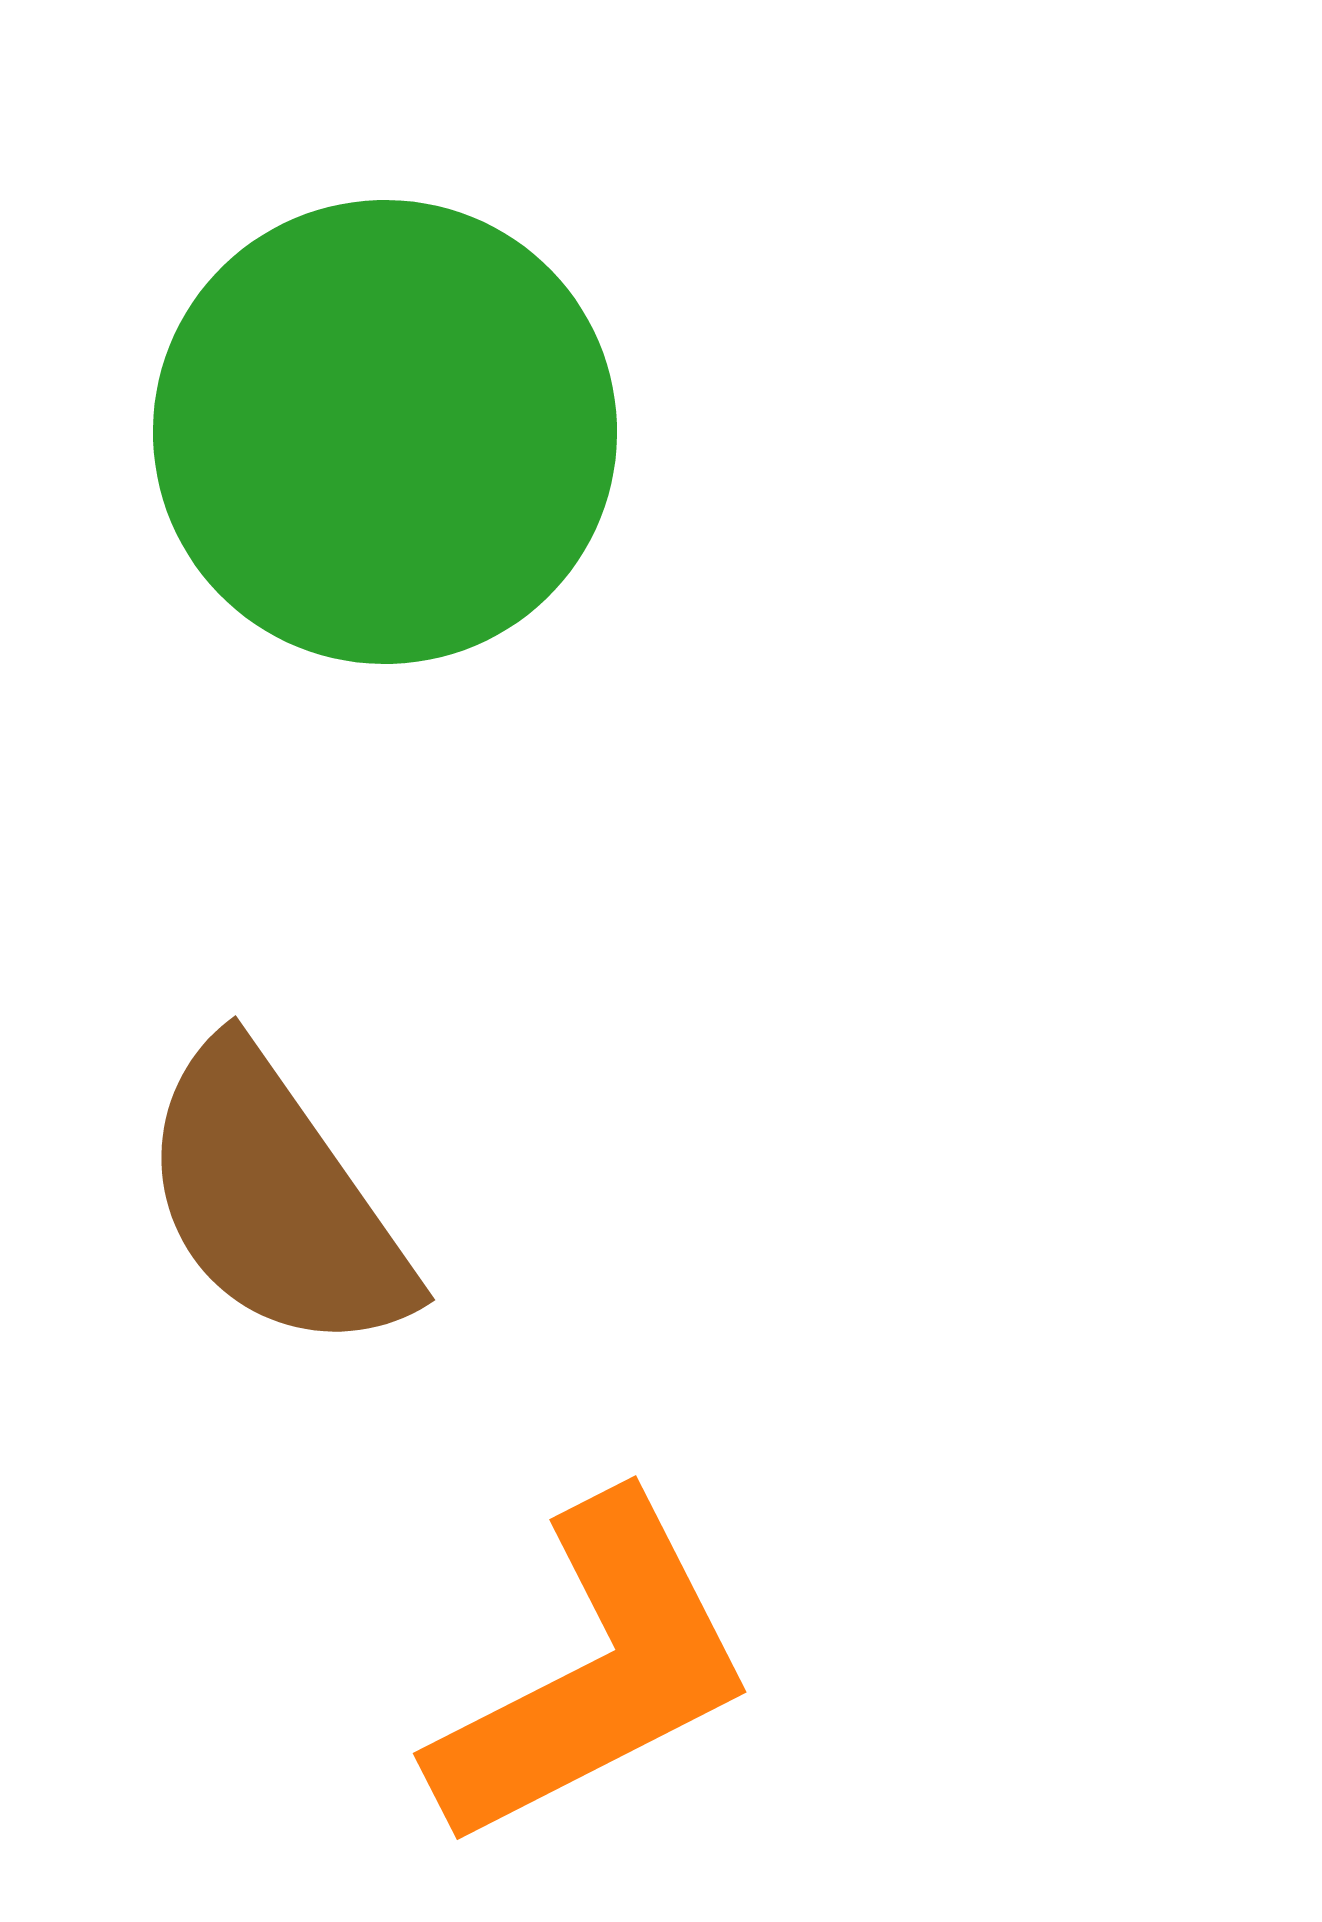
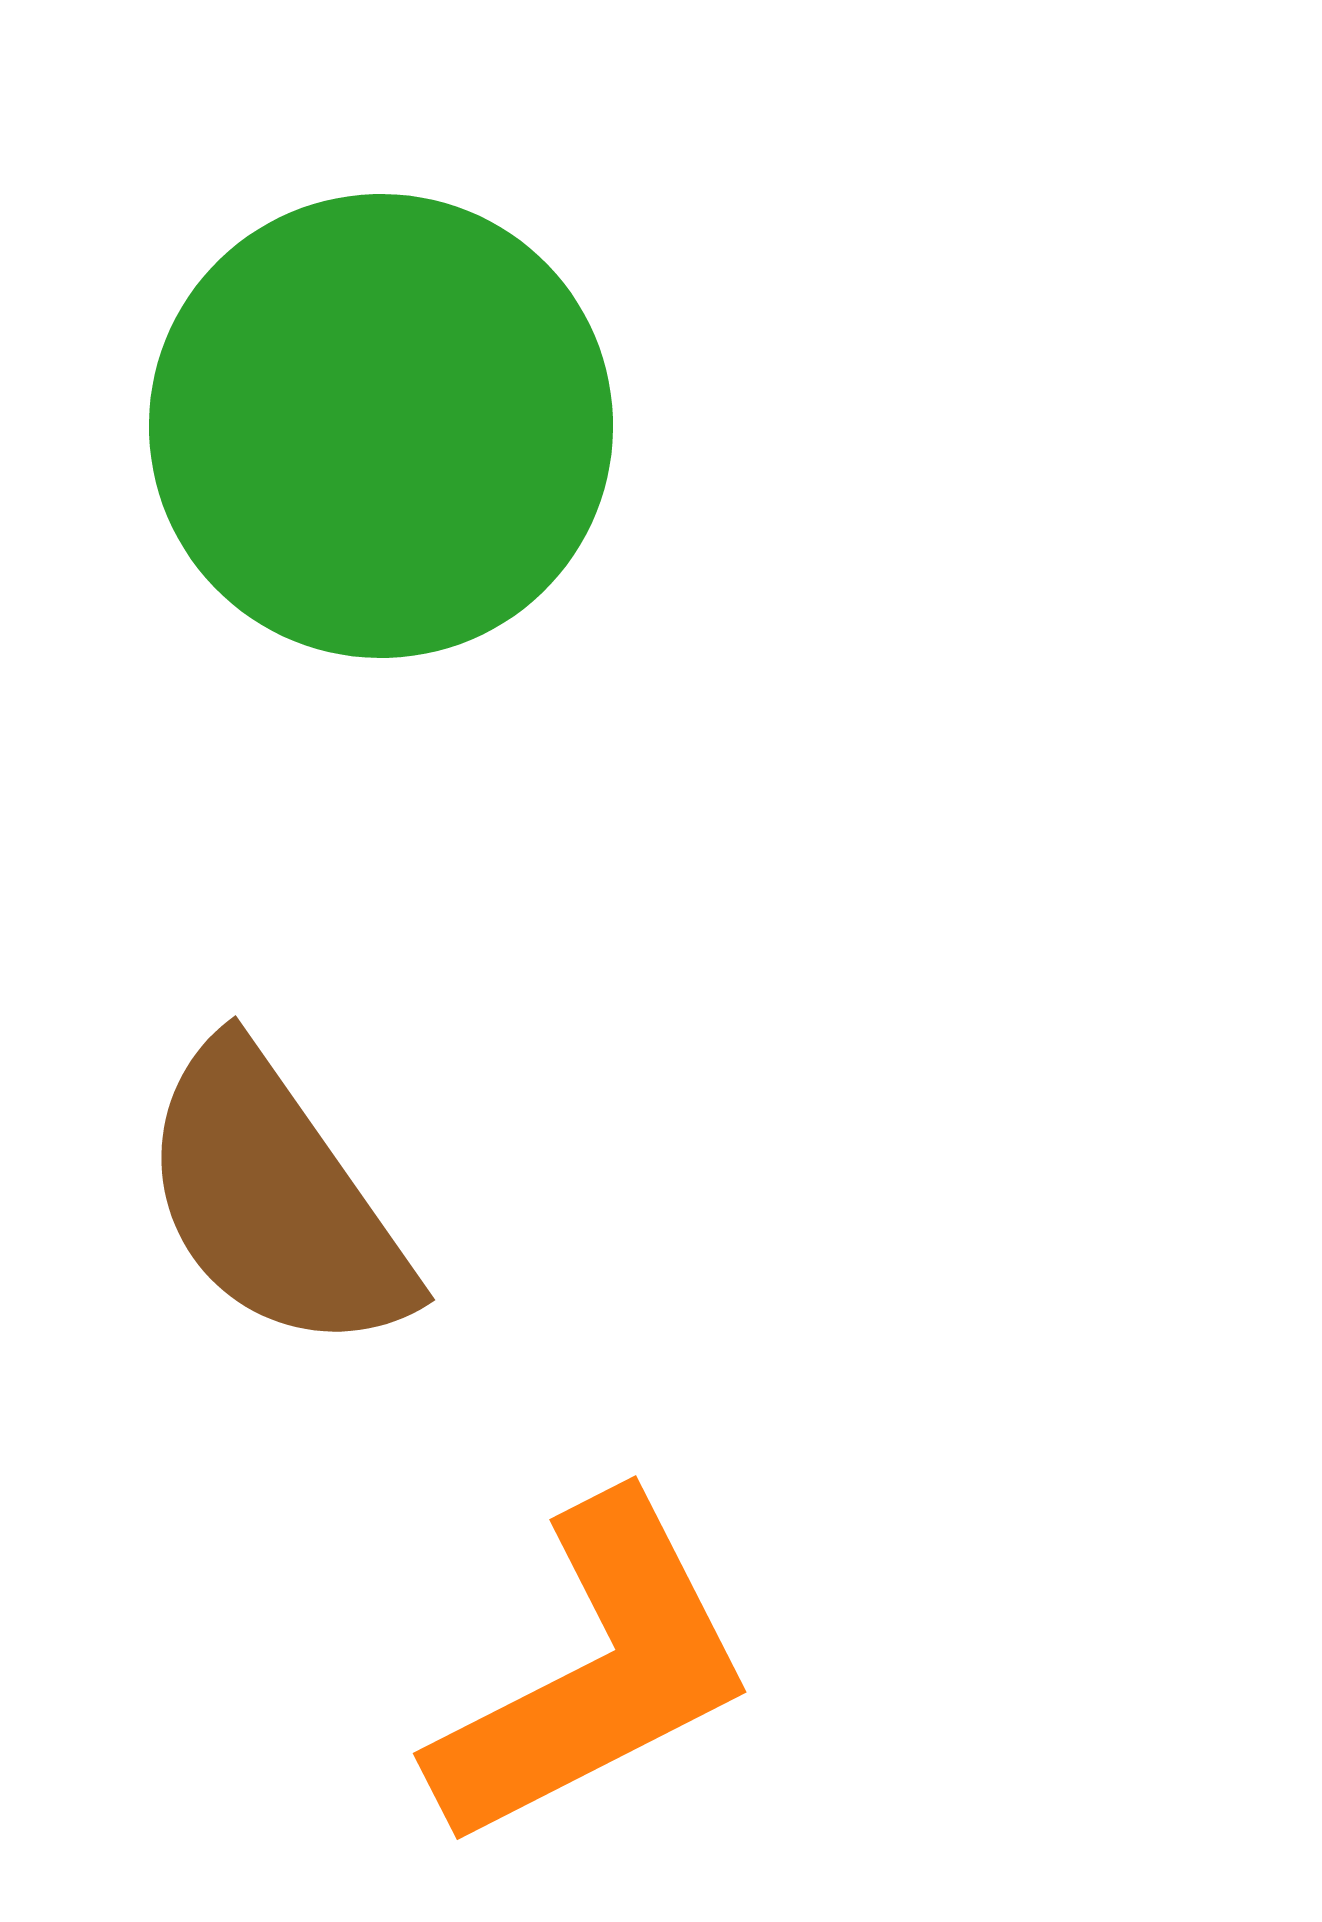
green circle: moved 4 px left, 6 px up
